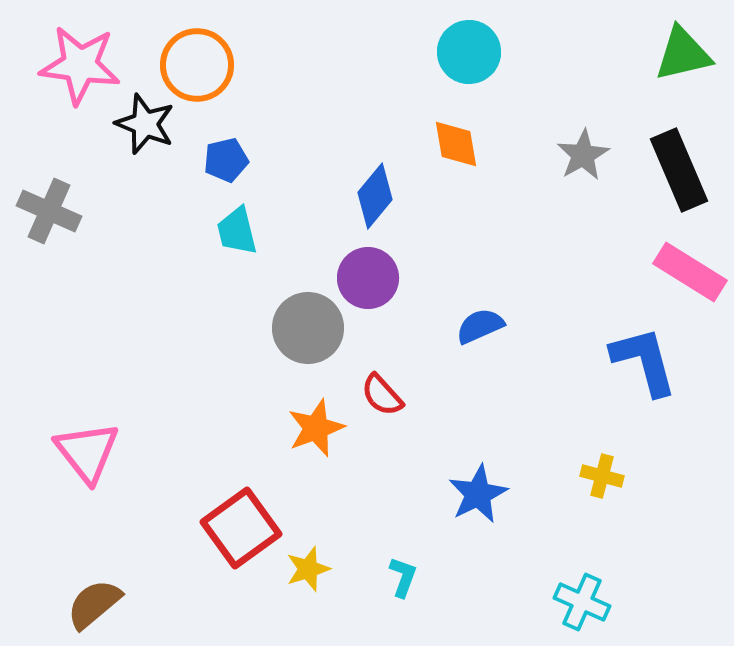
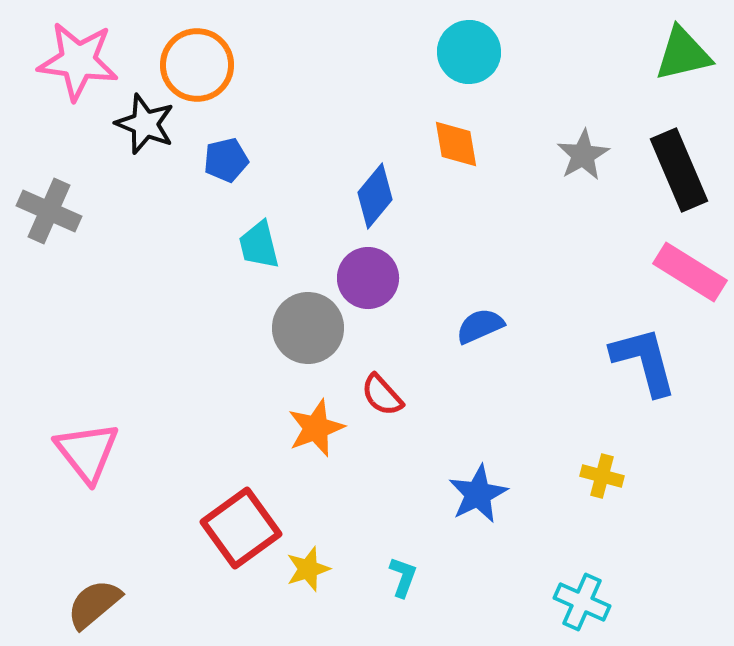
pink star: moved 2 px left, 4 px up
cyan trapezoid: moved 22 px right, 14 px down
